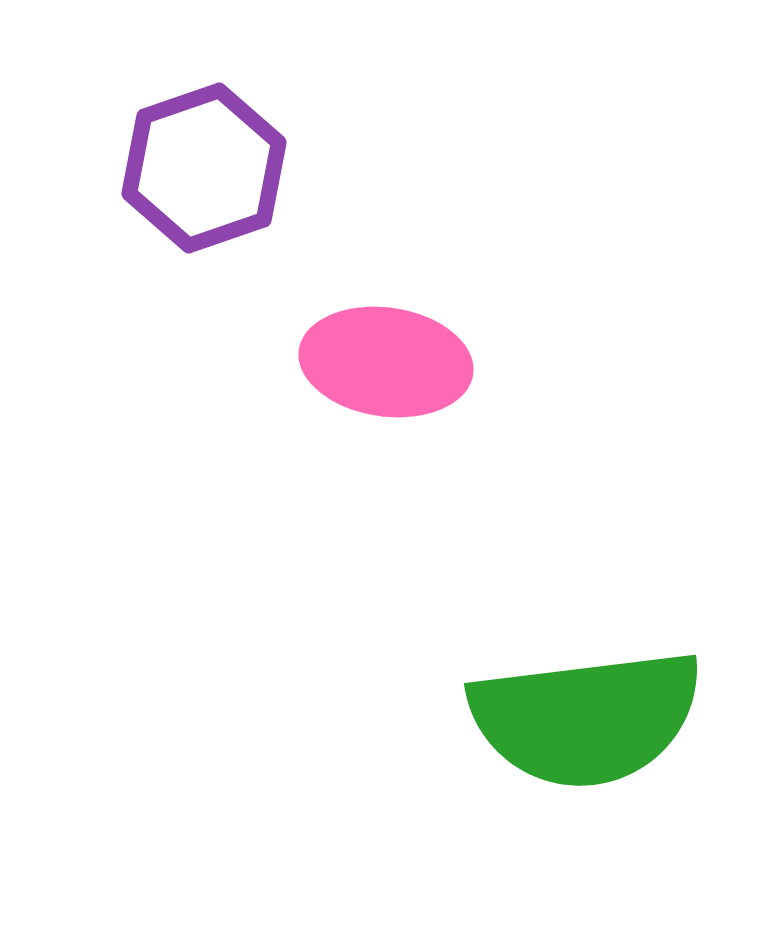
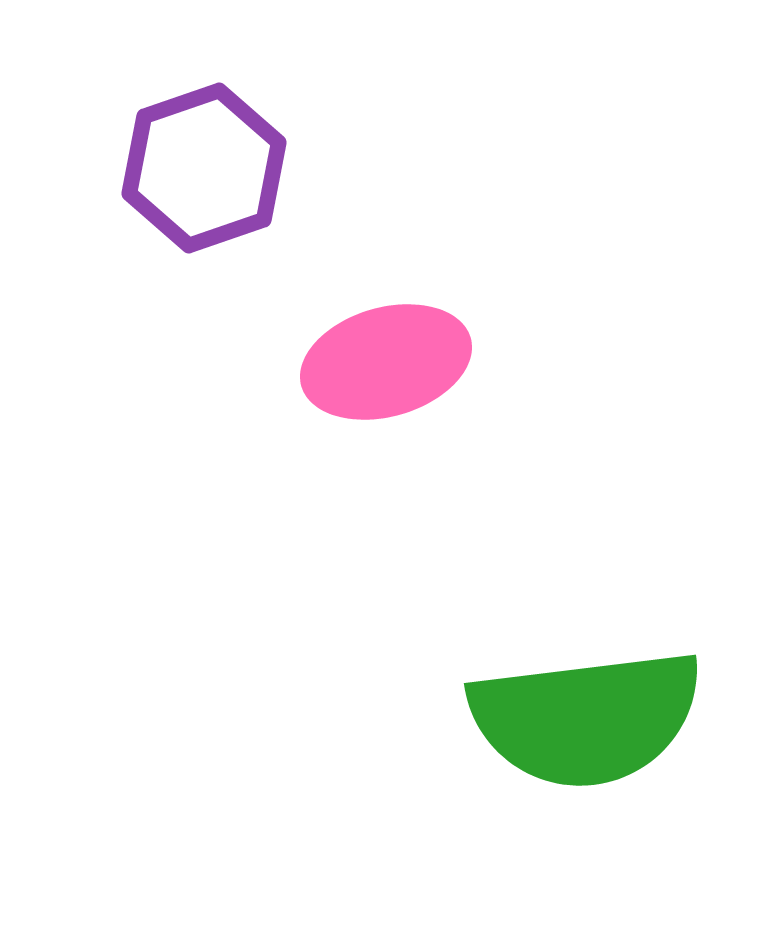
pink ellipse: rotated 24 degrees counterclockwise
